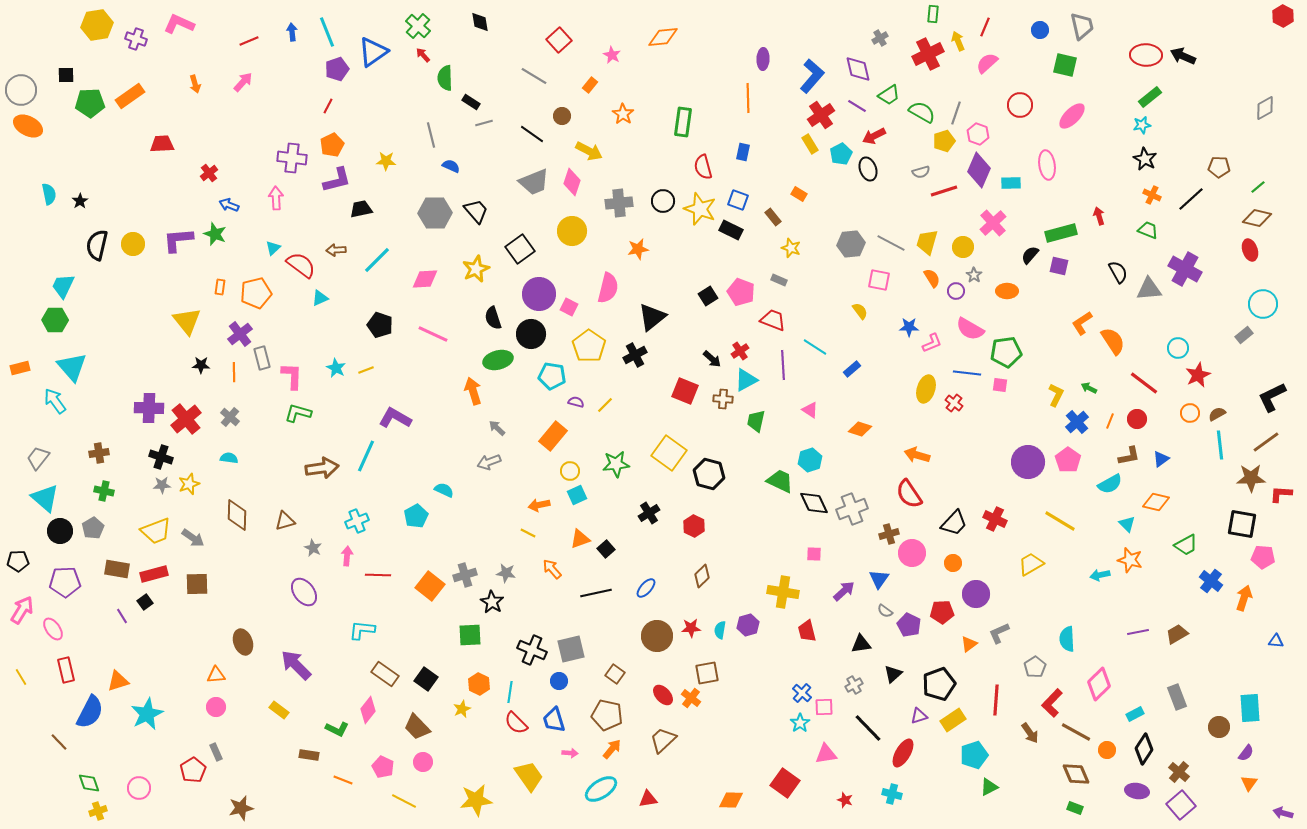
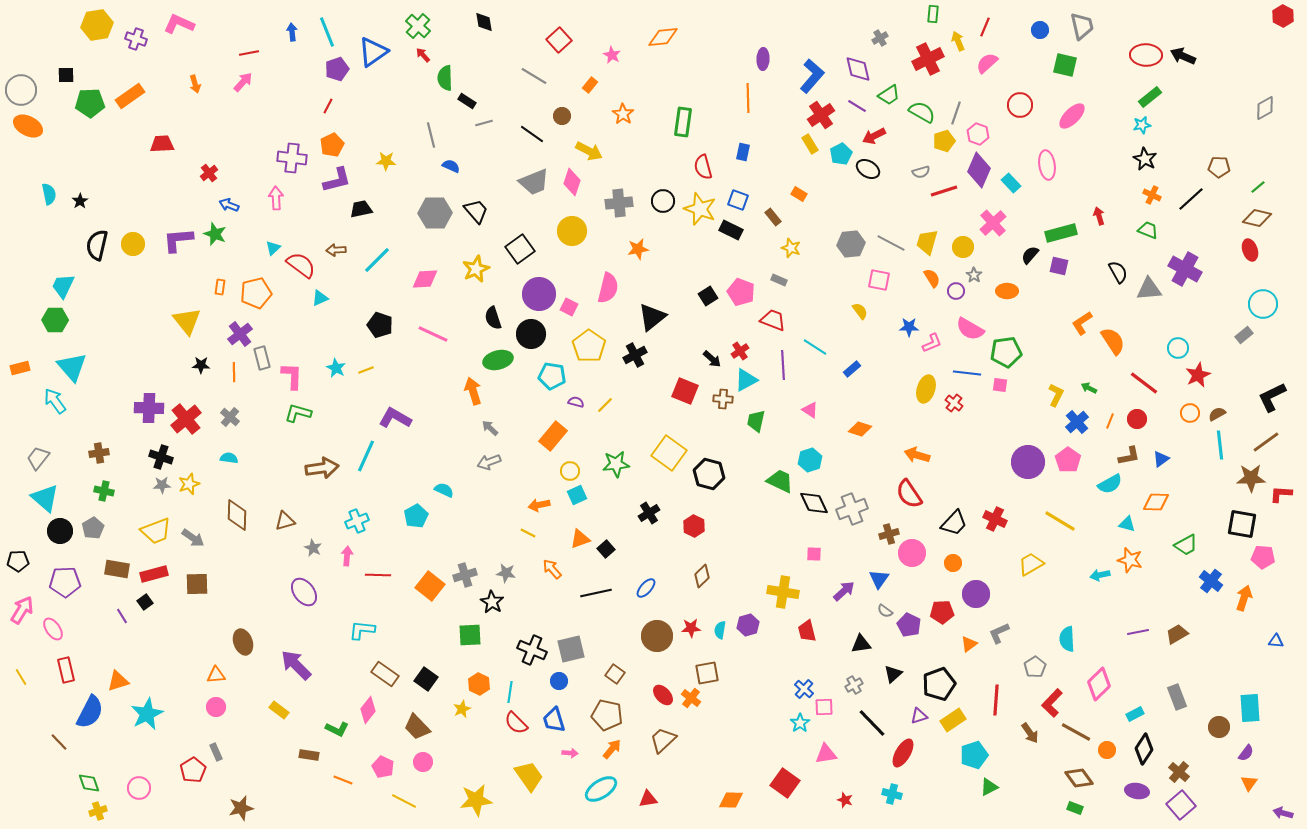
black diamond at (480, 22): moved 4 px right
red line at (249, 41): moved 12 px down; rotated 12 degrees clockwise
red cross at (928, 54): moved 5 px down
black rectangle at (471, 102): moved 4 px left, 1 px up
black ellipse at (868, 169): rotated 40 degrees counterclockwise
cyan rectangle at (1011, 183): rotated 48 degrees clockwise
gray arrow at (497, 428): moved 7 px left
orange diamond at (1156, 502): rotated 12 degrees counterclockwise
cyan triangle at (1127, 524): rotated 30 degrees counterclockwise
blue cross at (802, 693): moved 2 px right, 4 px up
black line at (868, 728): moved 4 px right, 5 px up
brown diamond at (1076, 774): moved 3 px right, 4 px down; rotated 12 degrees counterclockwise
